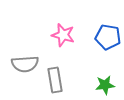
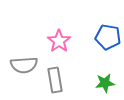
pink star: moved 4 px left, 6 px down; rotated 20 degrees clockwise
gray semicircle: moved 1 px left, 1 px down
green star: moved 2 px up
